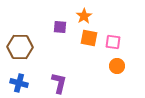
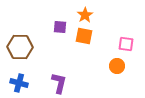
orange star: moved 1 px right, 1 px up
orange square: moved 5 px left, 2 px up
pink square: moved 13 px right, 2 px down
